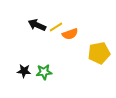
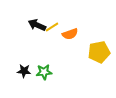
yellow line: moved 4 px left
yellow pentagon: moved 1 px up
